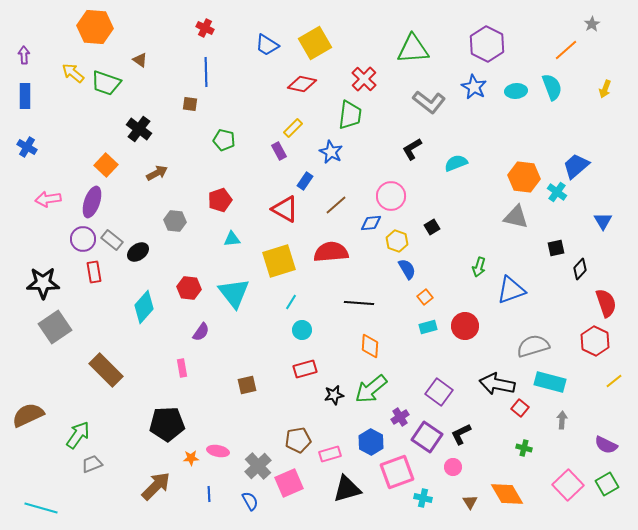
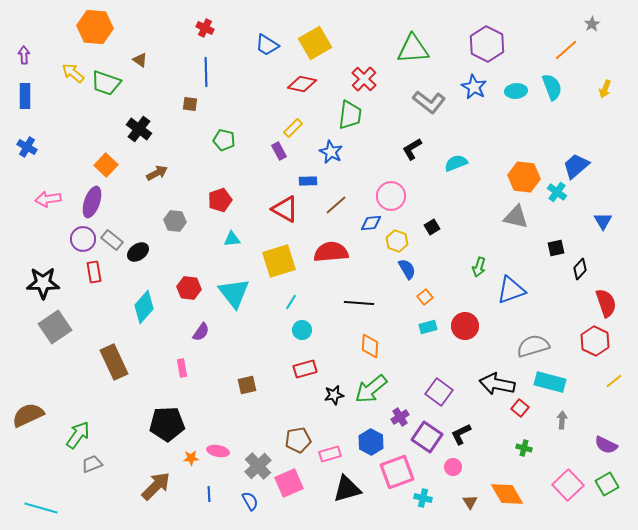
blue rectangle at (305, 181): moved 3 px right; rotated 54 degrees clockwise
brown rectangle at (106, 370): moved 8 px right, 8 px up; rotated 20 degrees clockwise
